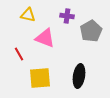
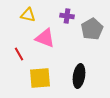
gray pentagon: moved 1 px right, 2 px up
